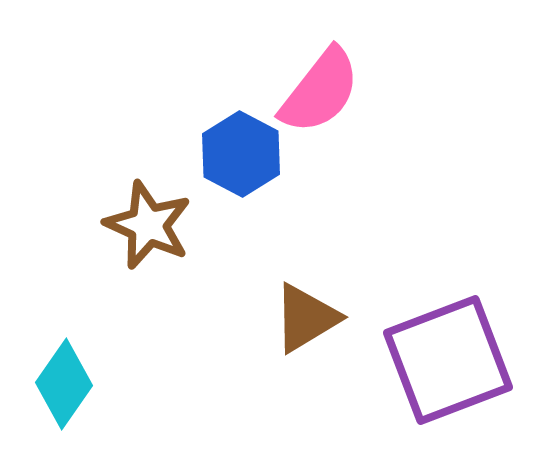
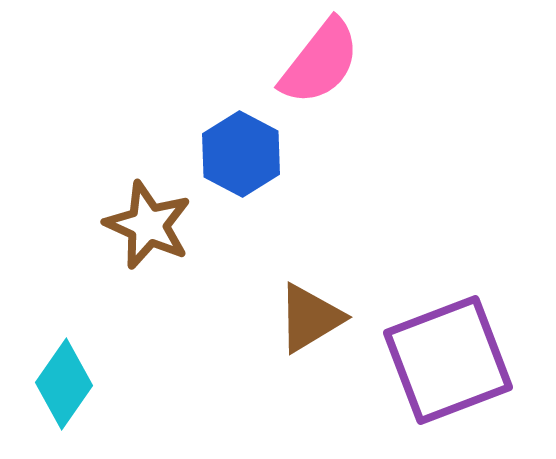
pink semicircle: moved 29 px up
brown triangle: moved 4 px right
